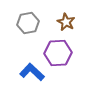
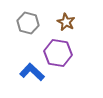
gray hexagon: rotated 25 degrees clockwise
purple hexagon: rotated 12 degrees clockwise
